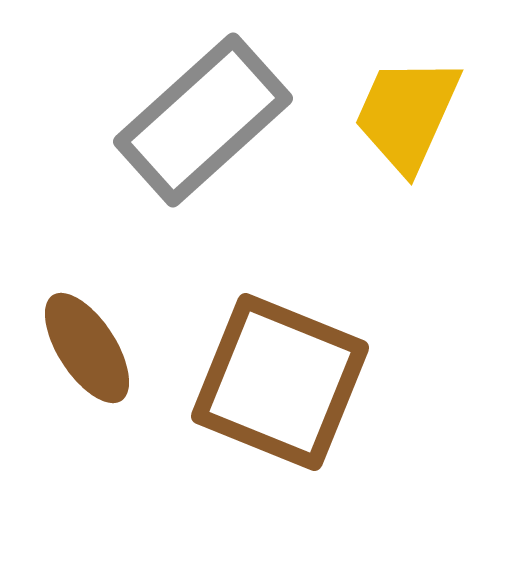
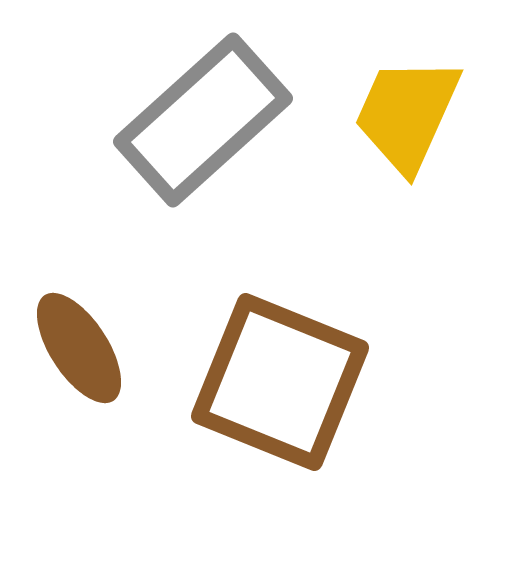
brown ellipse: moved 8 px left
